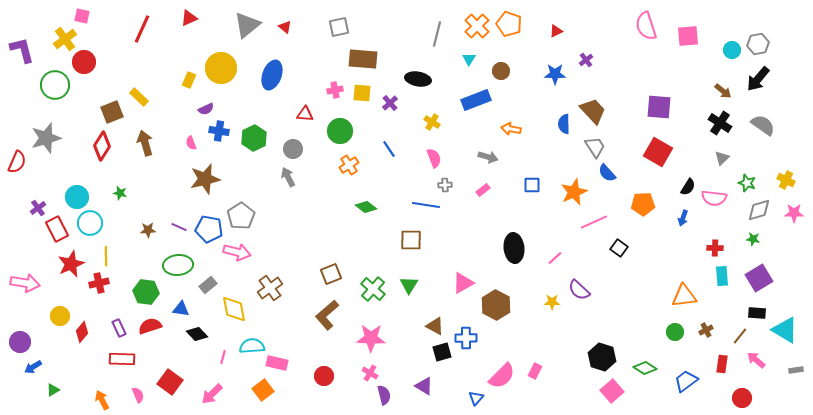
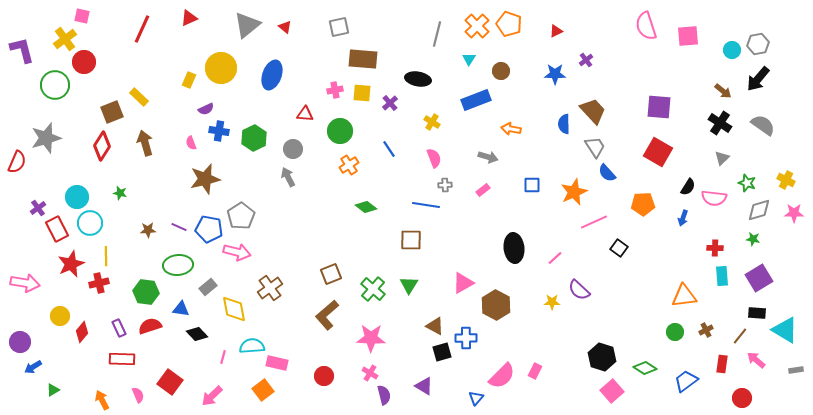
gray rectangle at (208, 285): moved 2 px down
pink arrow at (212, 394): moved 2 px down
